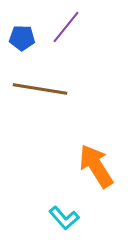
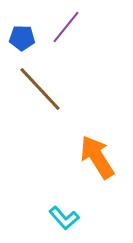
brown line: rotated 38 degrees clockwise
orange arrow: moved 1 px right, 9 px up
